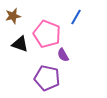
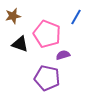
purple semicircle: rotated 104 degrees clockwise
